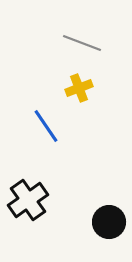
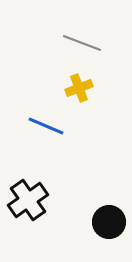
blue line: rotated 33 degrees counterclockwise
